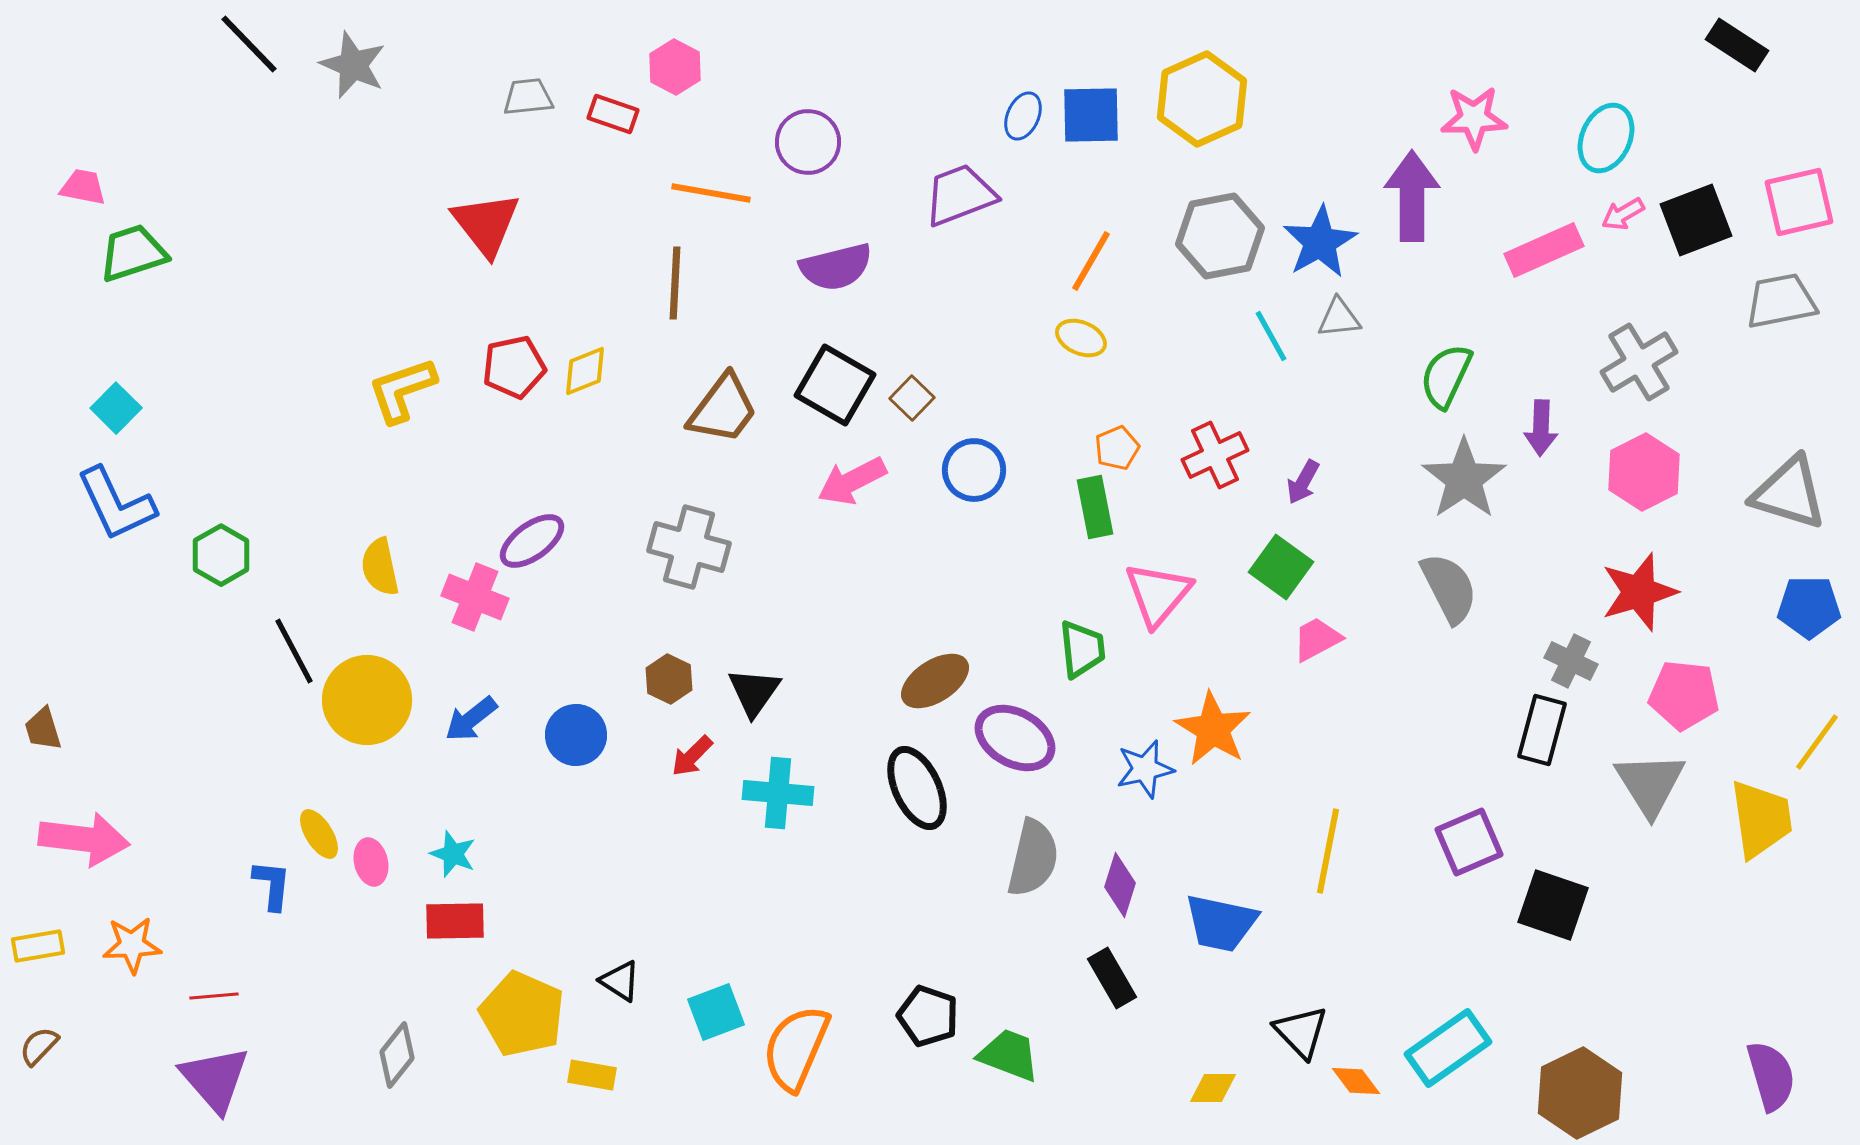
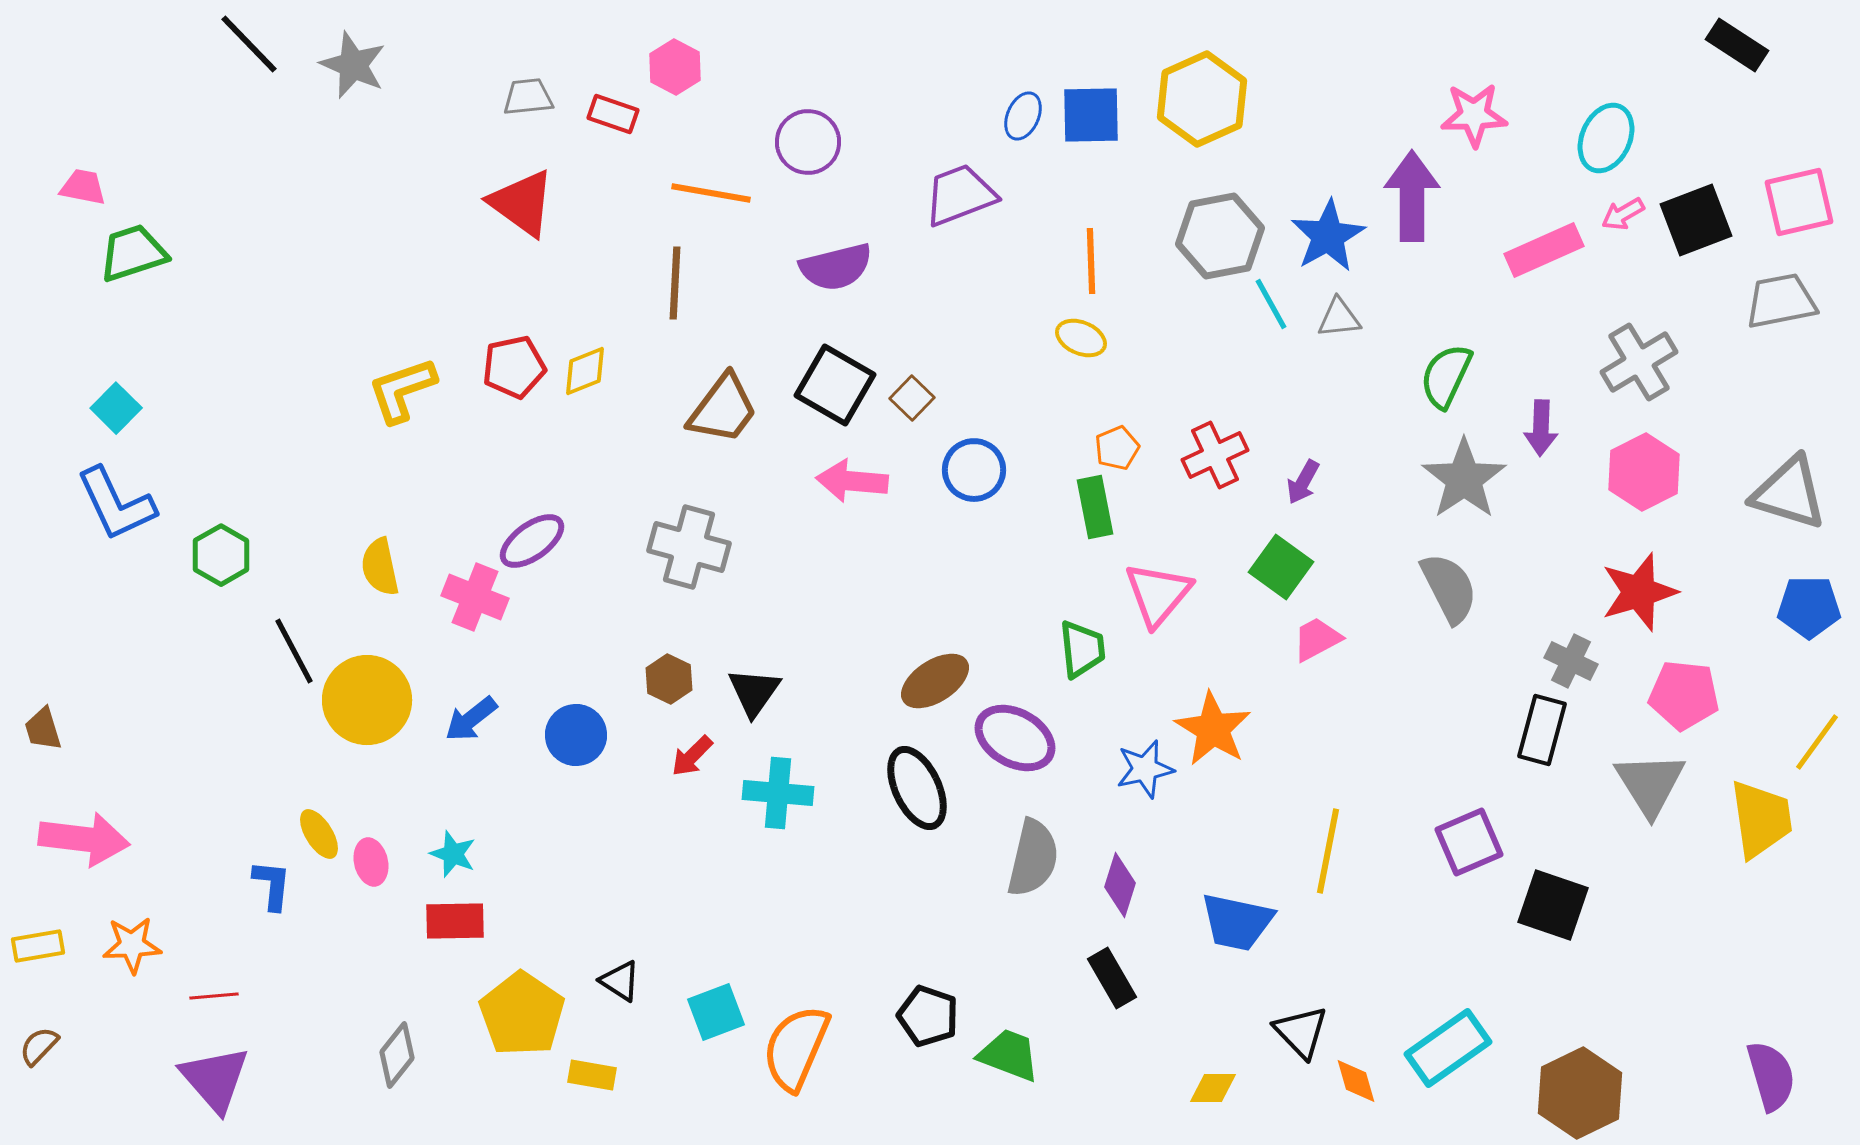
pink star at (1474, 118): moved 3 px up
red triangle at (486, 224): moved 36 px right, 21 px up; rotated 16 degrees counterclockwise
blue star at (1320, 242): moved 8 px right, 6 px up
orange line at (1091, 261): rotated 32 degrees counterclockwise
cyan line at (1271, 336): moved 32 px up
pink arrow at (852, 481): rotated 32 degrees clockwise
blue trapezoid at (1221, 923): moved 16 px right, 1 px up
yellow pentagon at (522, 1014): rotated 10 degrees clockwise
orange diamond at (1356, 1081): rotated 21 degrees clockwise
